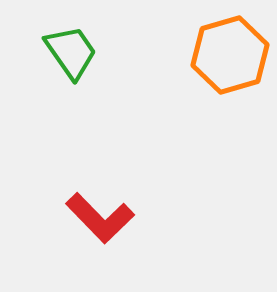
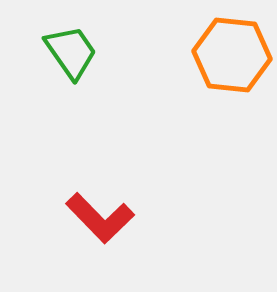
orange hexagon: moved 2 px right; rotated 22 degrees clockwise
